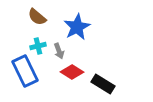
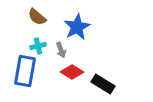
gray arrow: moved 2 px right, 1 px up
blue rectangle: rotated 36 degrees clockwise
